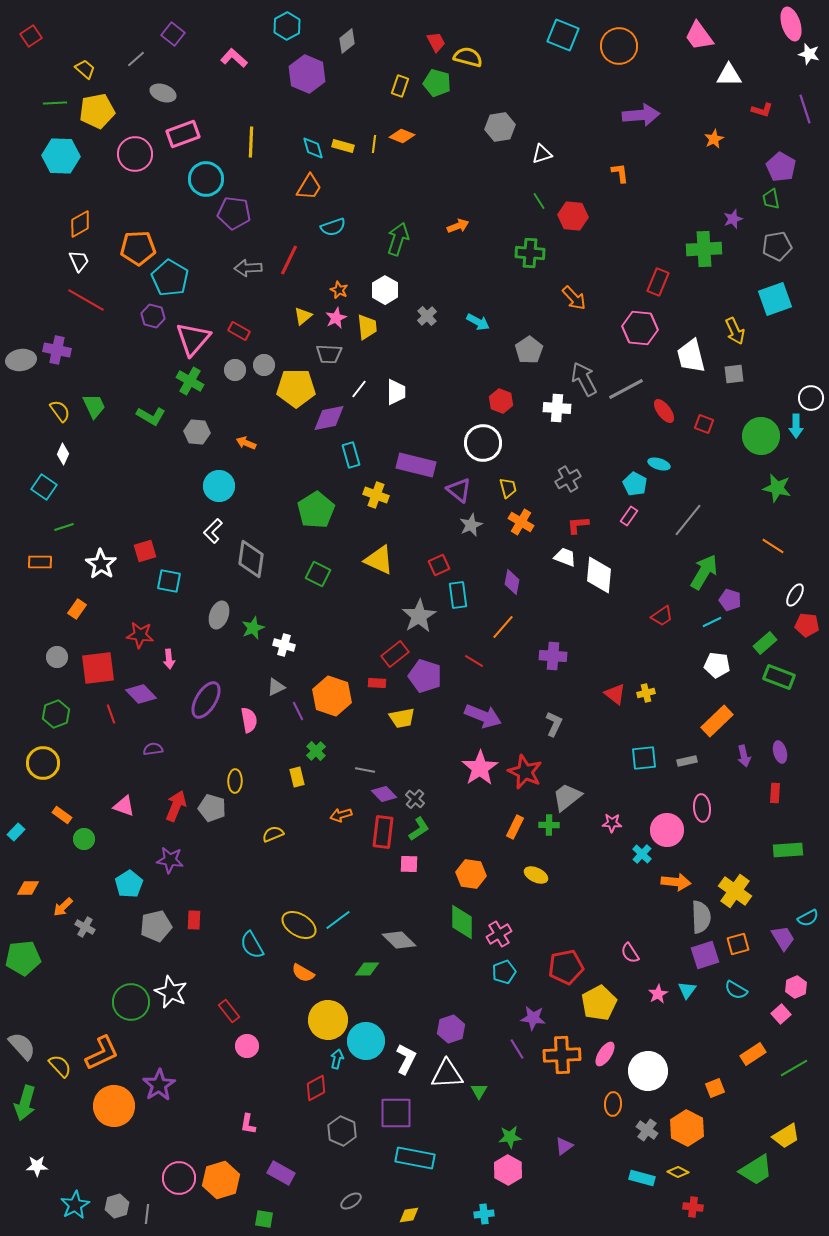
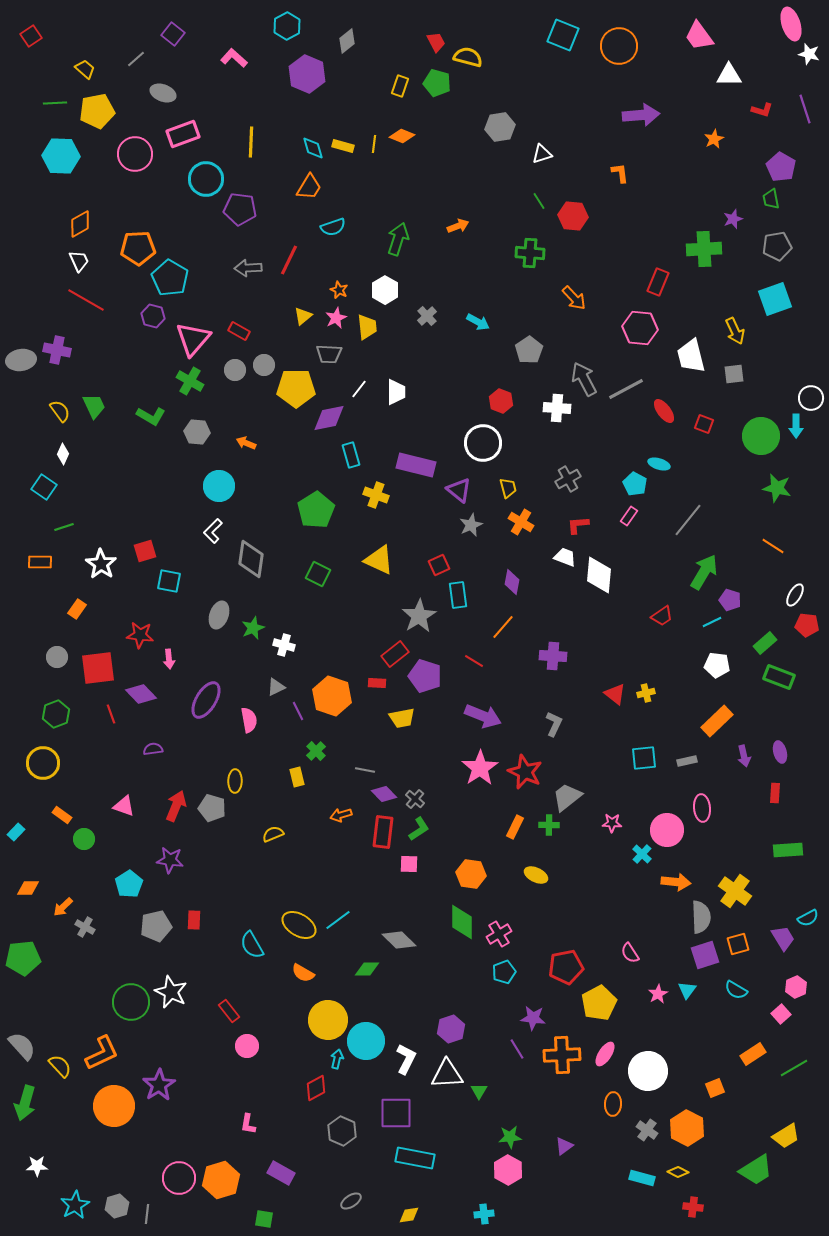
purple pentagon at (234, 213): moved 6 px right, 4 px up
